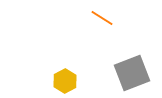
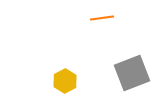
orange line: rotated 40 degrees counterclockwise
